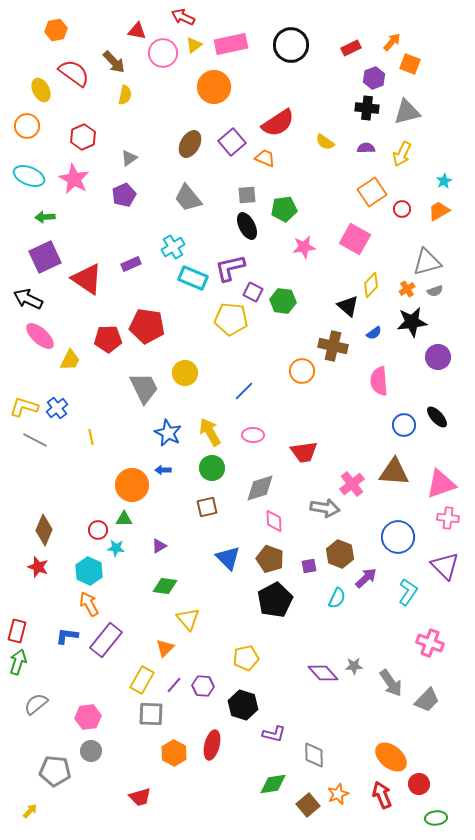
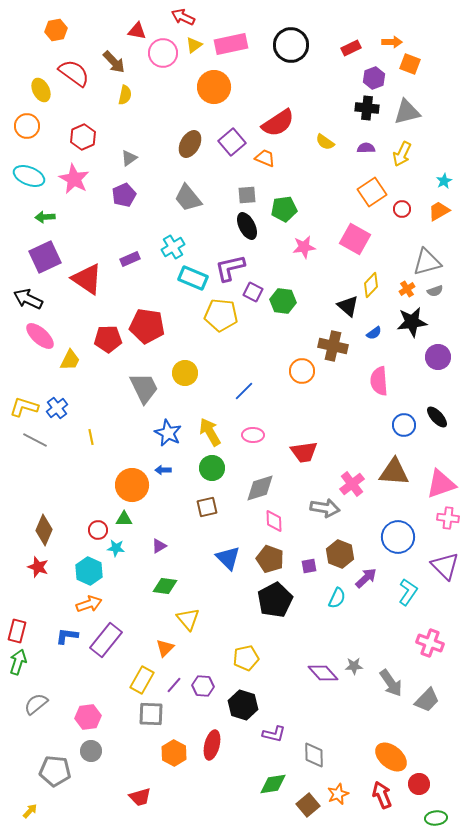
orange arrow at (392, 42): rotated 48 degrees clockwise
purple rectangle at (131, 264): moved 1 px left, 5 px up
yellow pentagon at (231, 319): moved 10 px left, 4 px up
orange arrow at (89, 604): rotated 100 degrees clockwise
